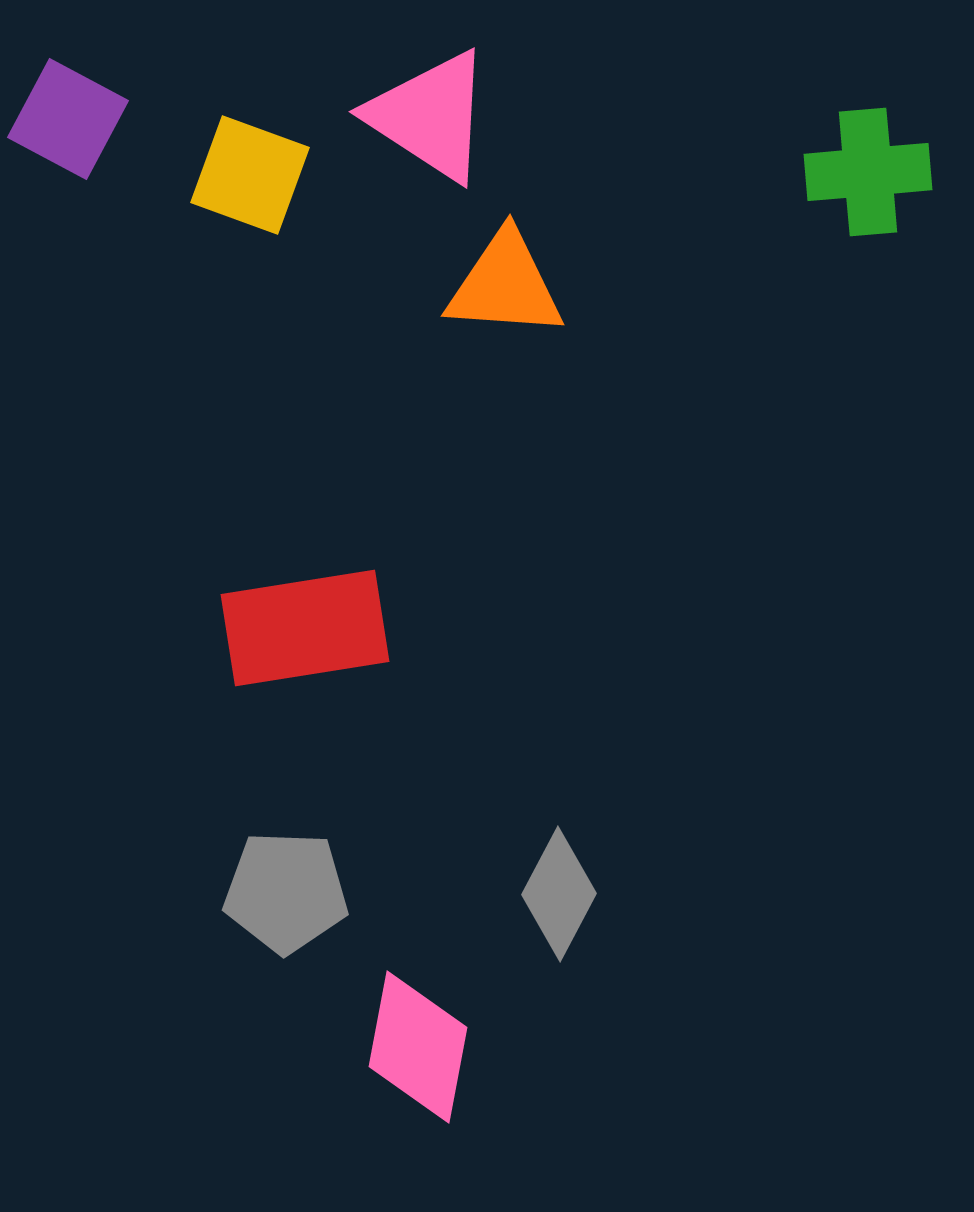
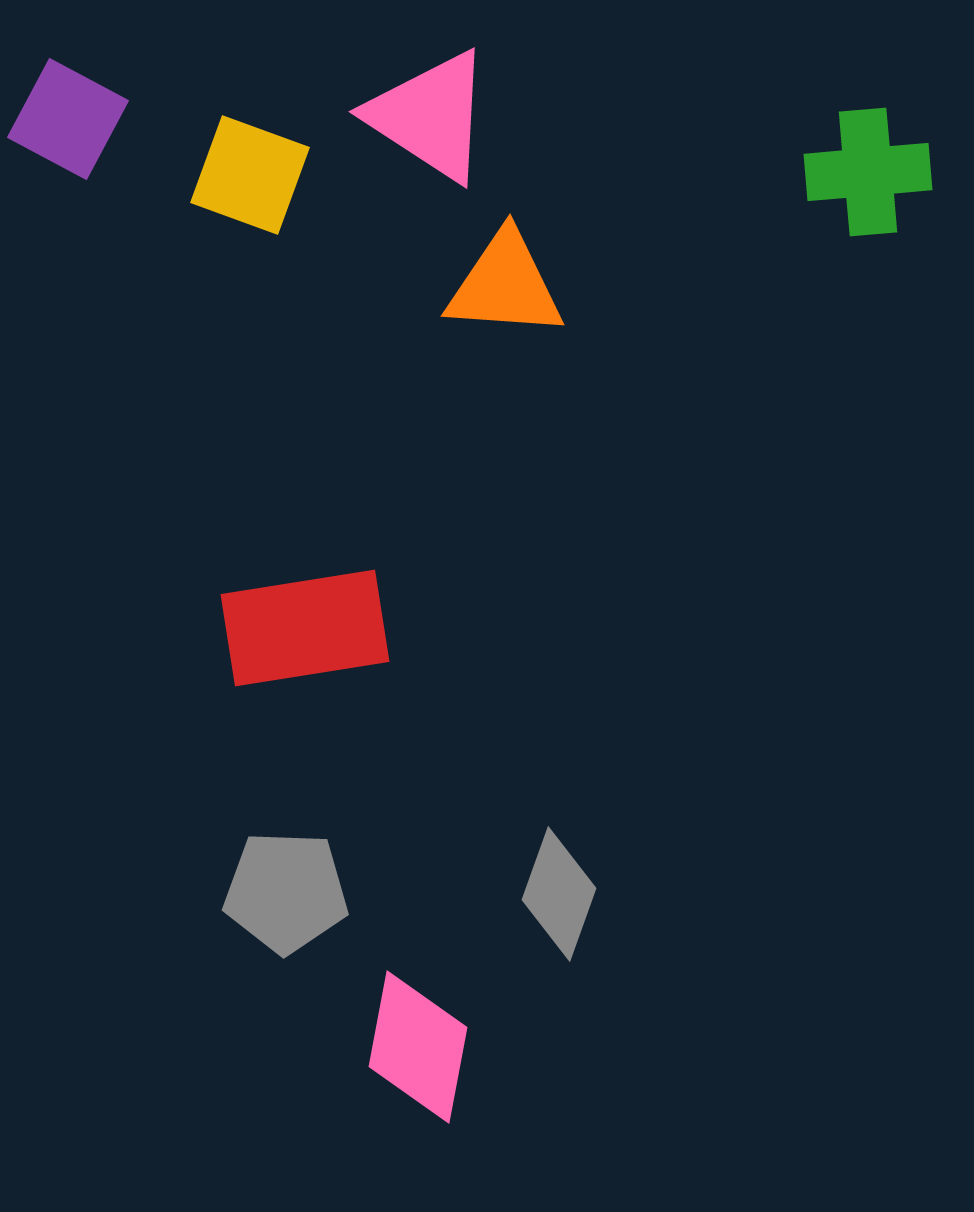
gray diamond: rotated 8 degrees counterclockwise
